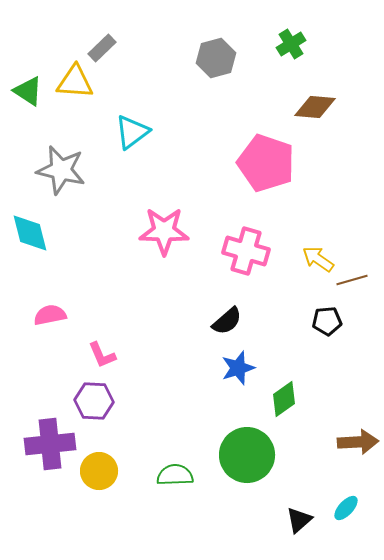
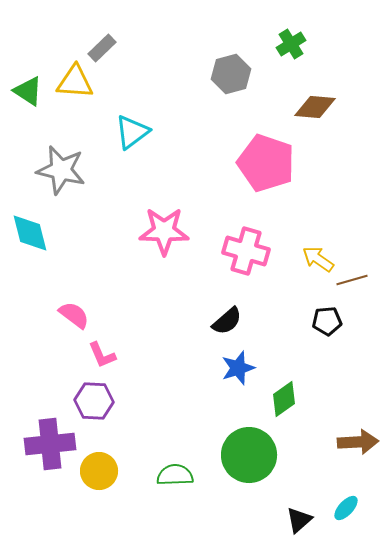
gray hexagon: moved 15 px right, 16 px down
pink semicircle: moved 24 px right; rotated 48 degrees clockwise
green circle: moved 2 px right
